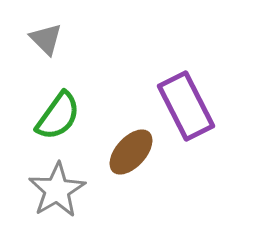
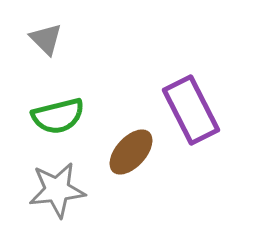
purple rectangle: moved 5 px right, 4 px down
green semicircle: rotated 40 degrees clockwise
gray star: rotated 24 degrees clockwise
